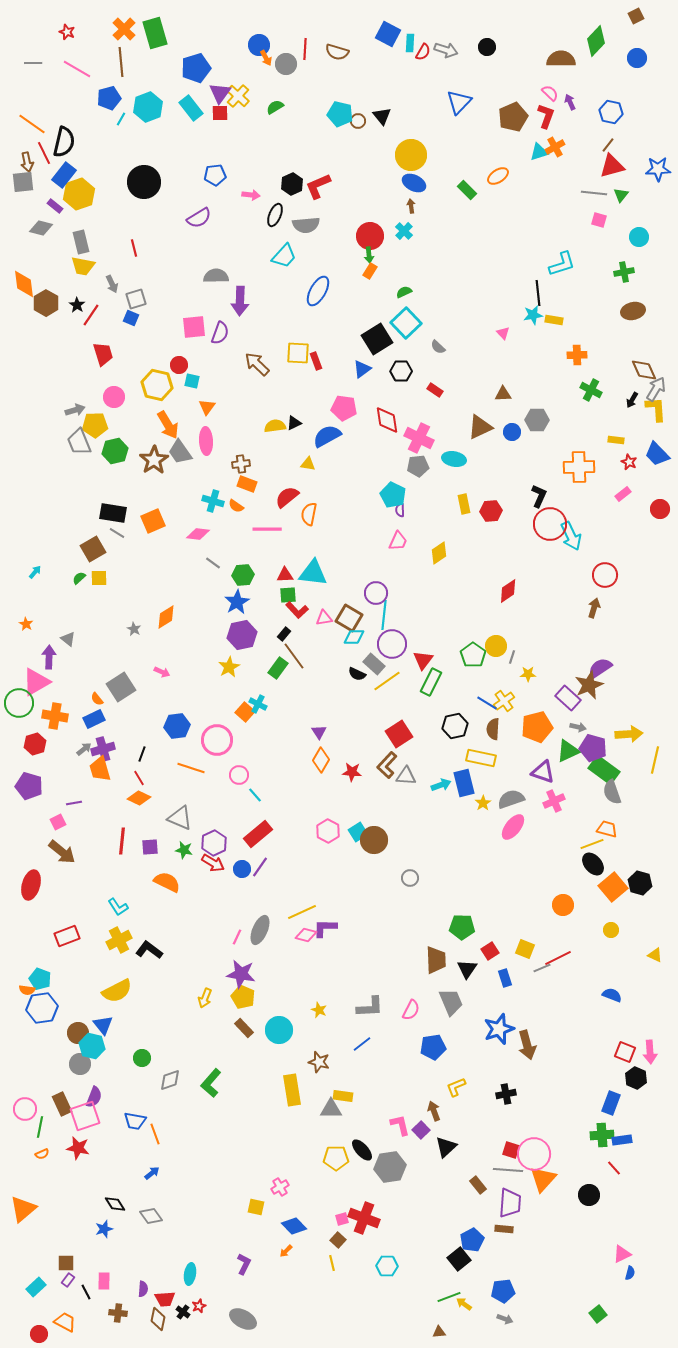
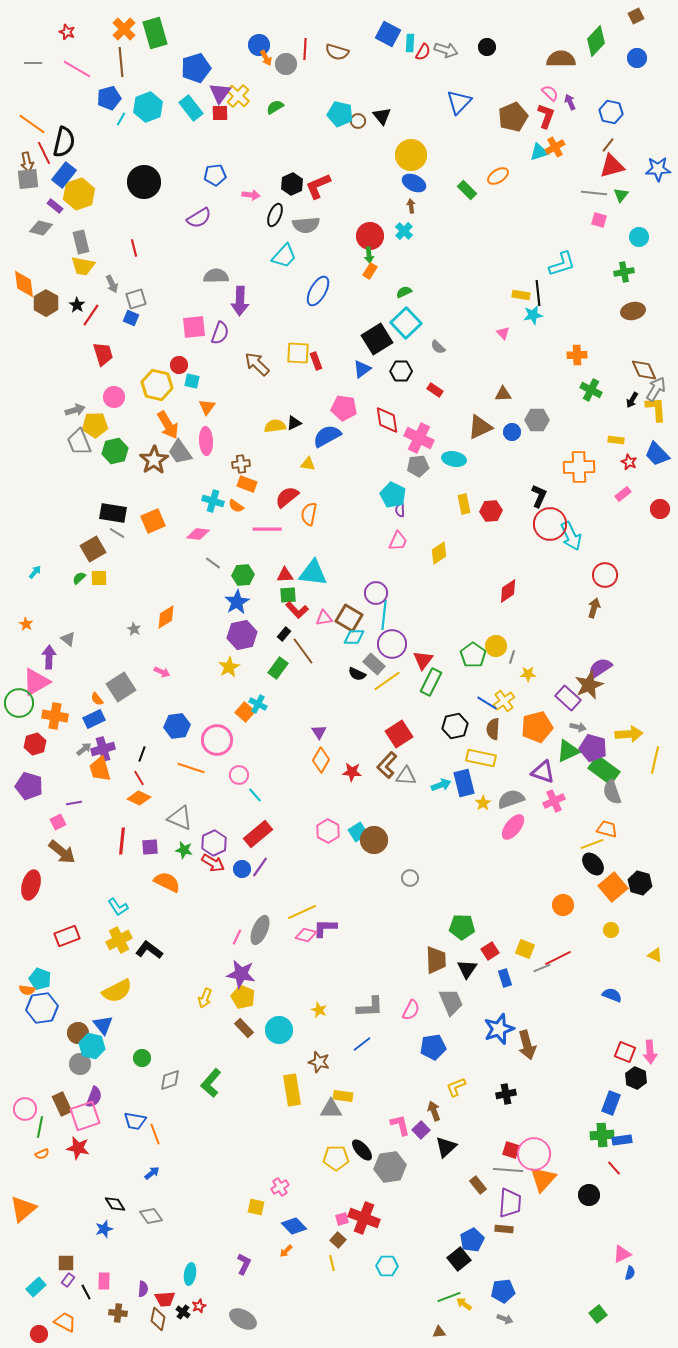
gray square at (23, 182): moved 5 px right, 3 px up
yellow rectangle at (554, 320): moved 33 px left, 25 px up
brown line at (294, 656): moved 9 px right, 5 px up
